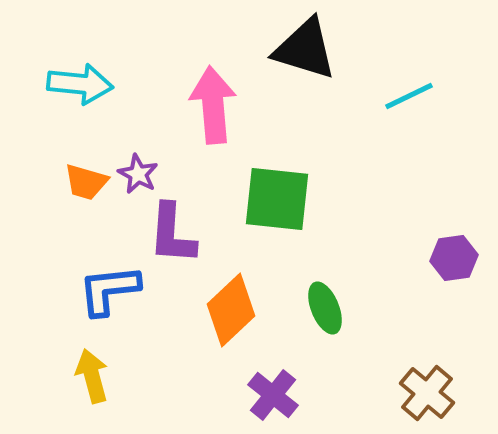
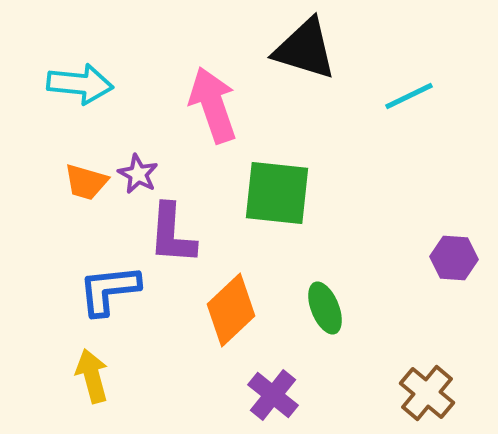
pink arrow: rotated 14 degrees counterclockwise
green square: moved 6 px up
purple hexagon: rotated 12 degrees clockwise
